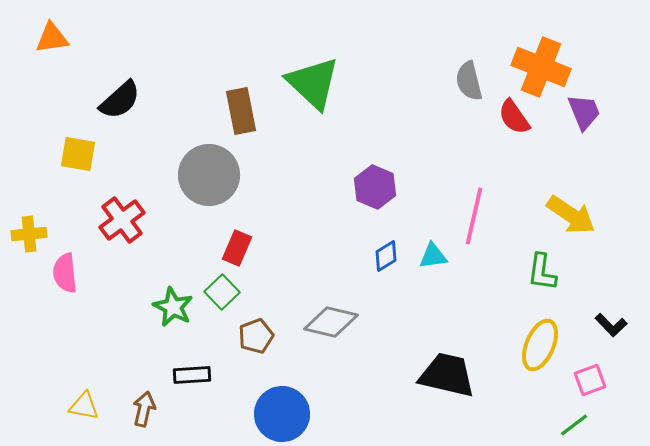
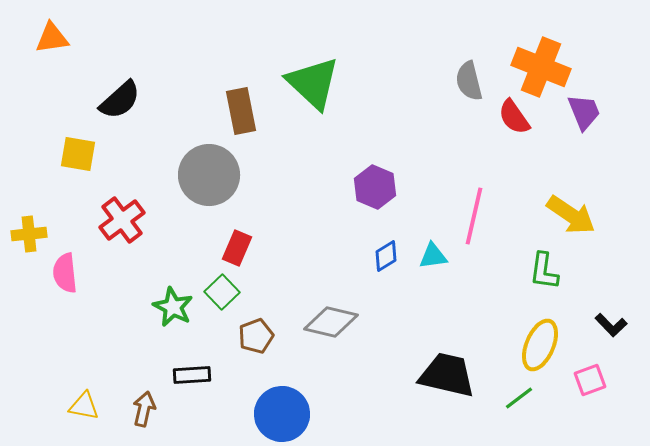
green L-shape: moved 2 px right, 1 px up
green line: moved 55 px left, 27 px up
